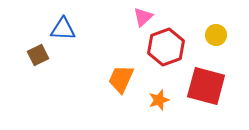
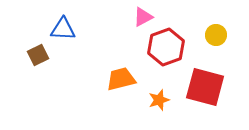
pink triangle: rotated 15 degrees clockwise
orange trapezoid: rotated 52 degrees clockwise
red square: moved 1 px left, 1 px down
